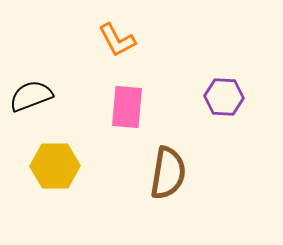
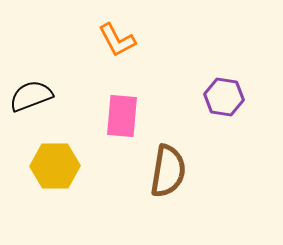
purple hexagon: rotated 6 degrees clockwise
pink rectangle: moved 5 px left, 9 px down
brown semicircle: moved 2 px up
